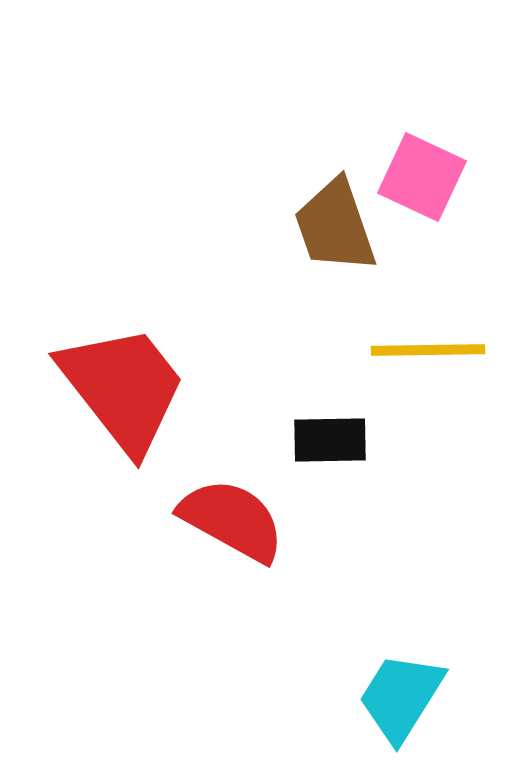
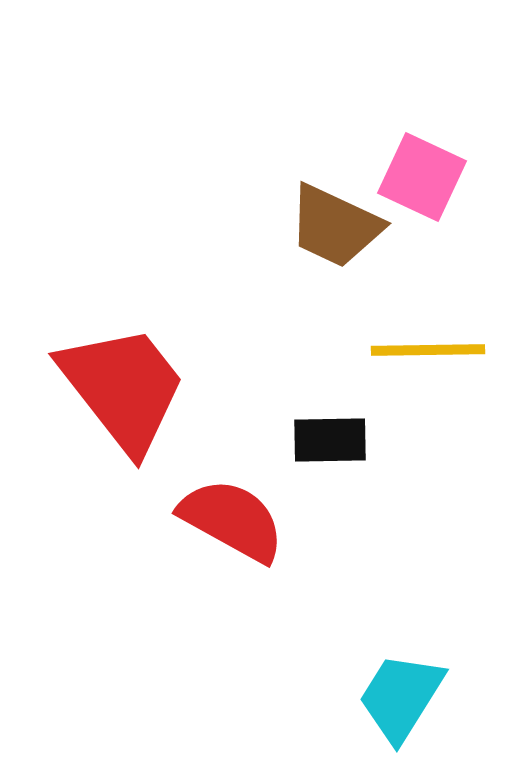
brown trapezoid: rotated 46 degrees counterclockwise
